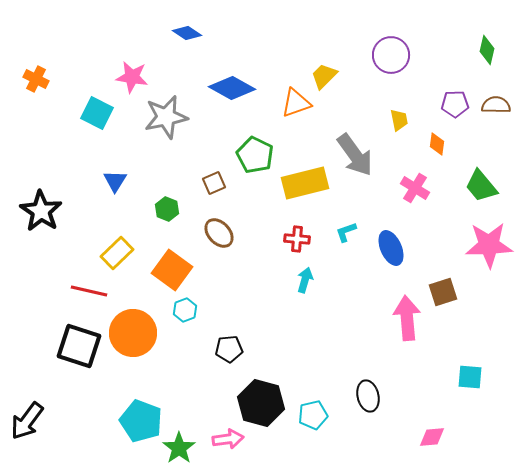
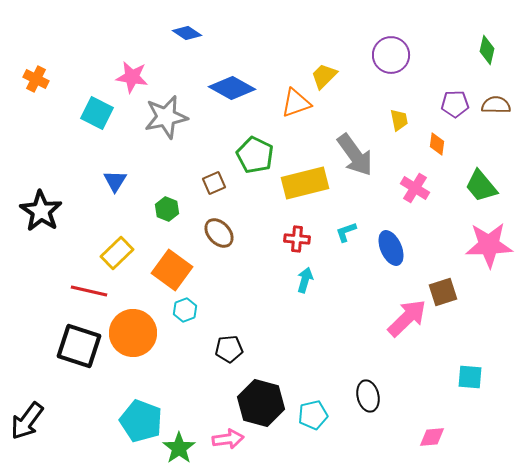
pink arrow at (407, 318): rotated 51 degrees clockwise
